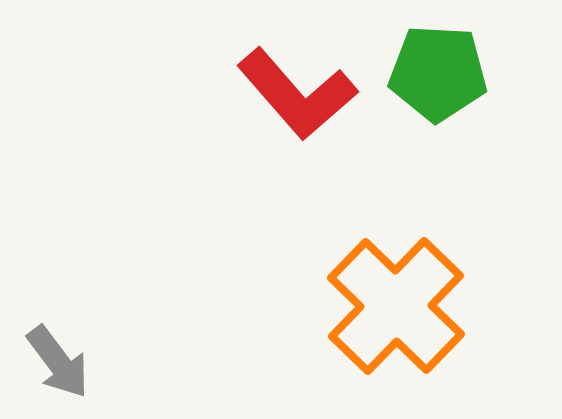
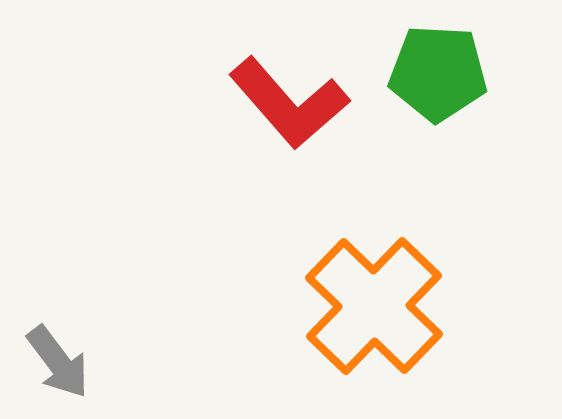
red L-shape: moved 8 px left, 9 px down
orange cross: moved 22 px left
